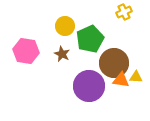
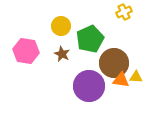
yellow circle: moved 4 px left
